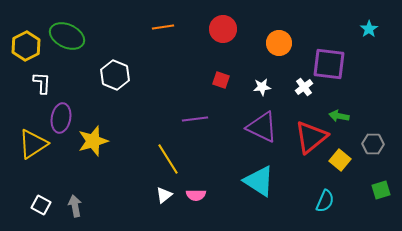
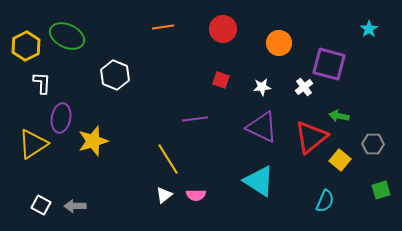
purple square: rotated 8 degrees clockwise
gray arrow: rotated 80 degrees counterclockwise
